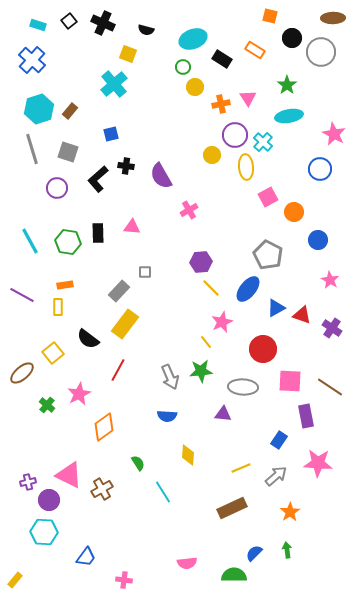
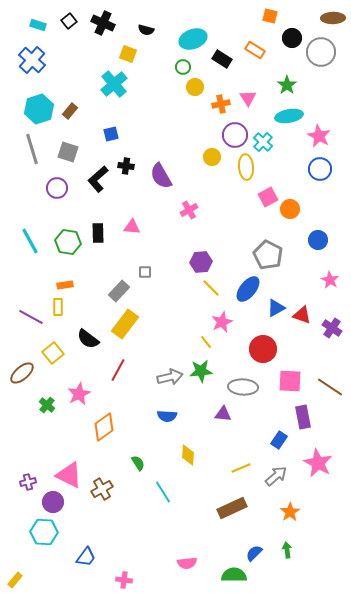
pink star at (334, 134): moved 15 px left, 2 px down
yellow circle at (212, 155): moved 2 px down
orange circle at (294, 212): moved 4 px left, 3 px up
purple line at (22, 295): moved 9 px right, 22 px down
gray arrow at (170, 377): rotated 80 degrees counterclockwise
purple rectangle at (306, 416): moved 3 px left, 1 px down
pink star at (318, 463): rotated 24 degrees clockwise
purple circle at (49, 500): moved 4 px right, 2 px down
